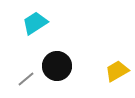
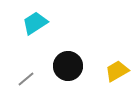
black circle: moved 11 px right
